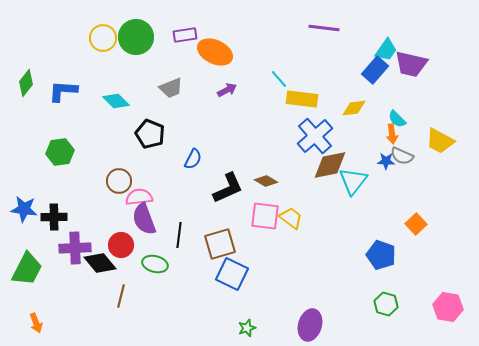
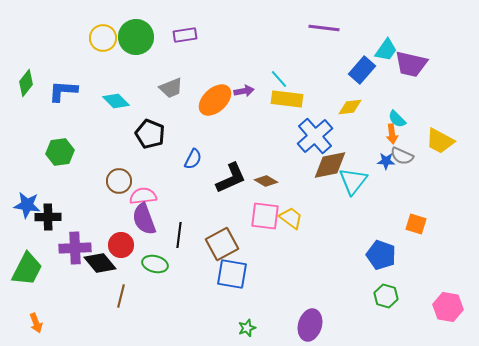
orange ellipse at (215, 52): moved 48 px down; rotated 68 degrees counterclockwise
blue rectangle at (375, 70): moved 13 px left
purple arrow at (227, 90): moved 17 px right, 1 px down; rotated 18 degrees clockwise
yellow rectangle at (302, 99): moved 15 px left
yellow diamond at (354, 108): moved 4 px left, 1 px up
black L-shape at (228, 188): moved 3 px right, 10 px up
pink semicircle at (139, 197): moved 4 px right, 1 px up
blue star at (24, 209): moved 3 px right, 4 px up
black cross at (54, 217): moved 6 px left
orange square at (416, 224): rotated 30 degrees counterclockwise
brown square at (220, 244): moved 2 px right; rotated 12 degrees counterclockwise
blue square at (232, 274): rotated 16 degrees counterclockwise
green hexagon at (386, 304): moved 8 px up
